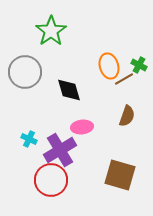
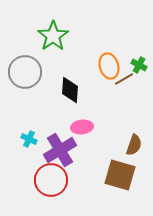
green star: moved 2 px right, 5 px down
black diamond: moved 1 px right; rotated 20 degrees clockwise
brown semicircle: moved 7 px right, 29 px down
